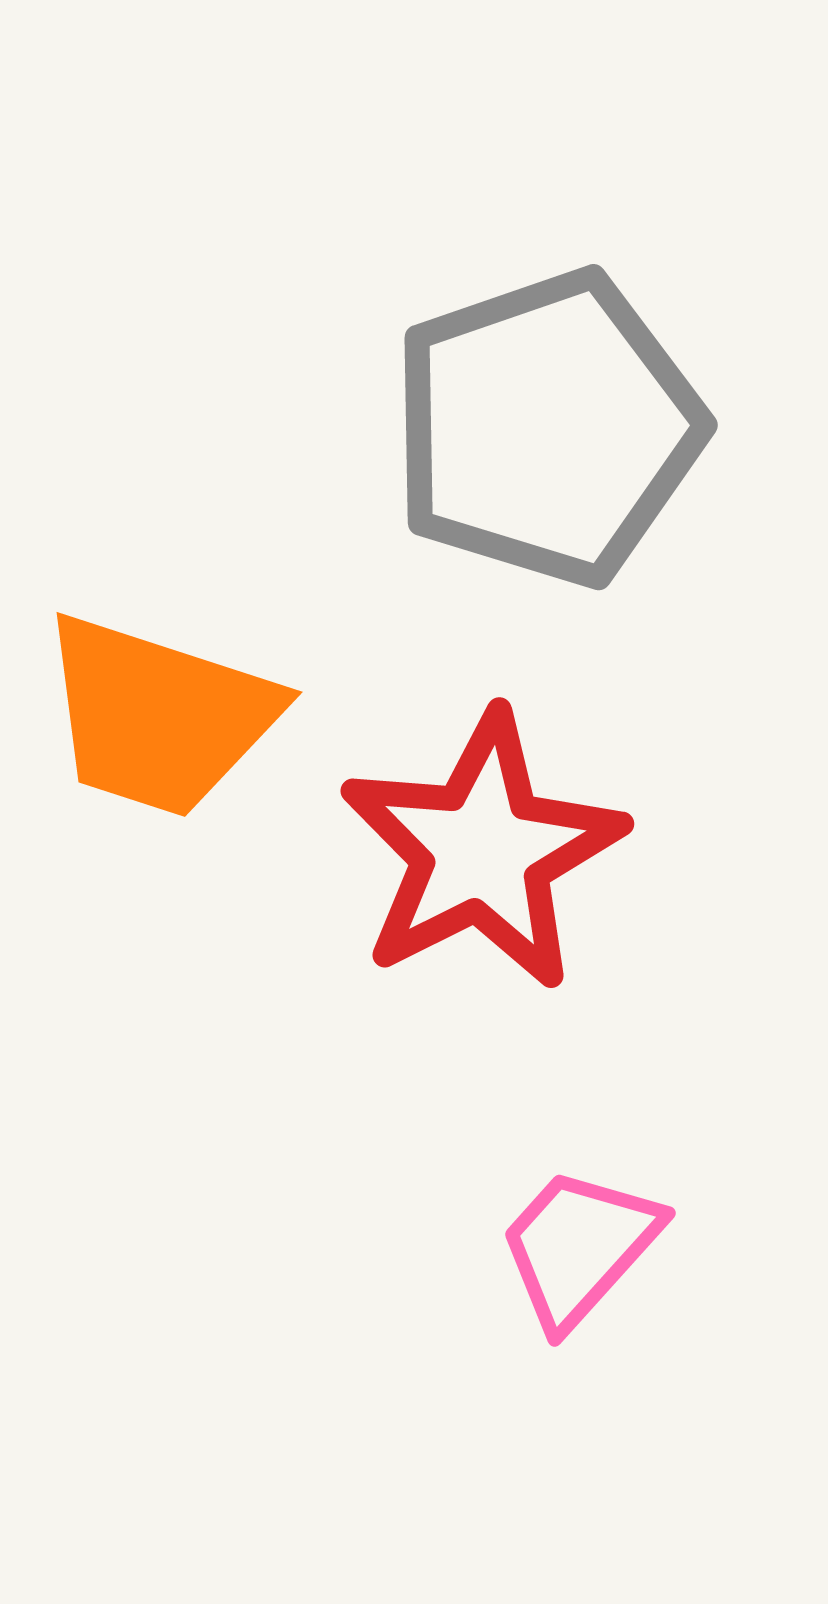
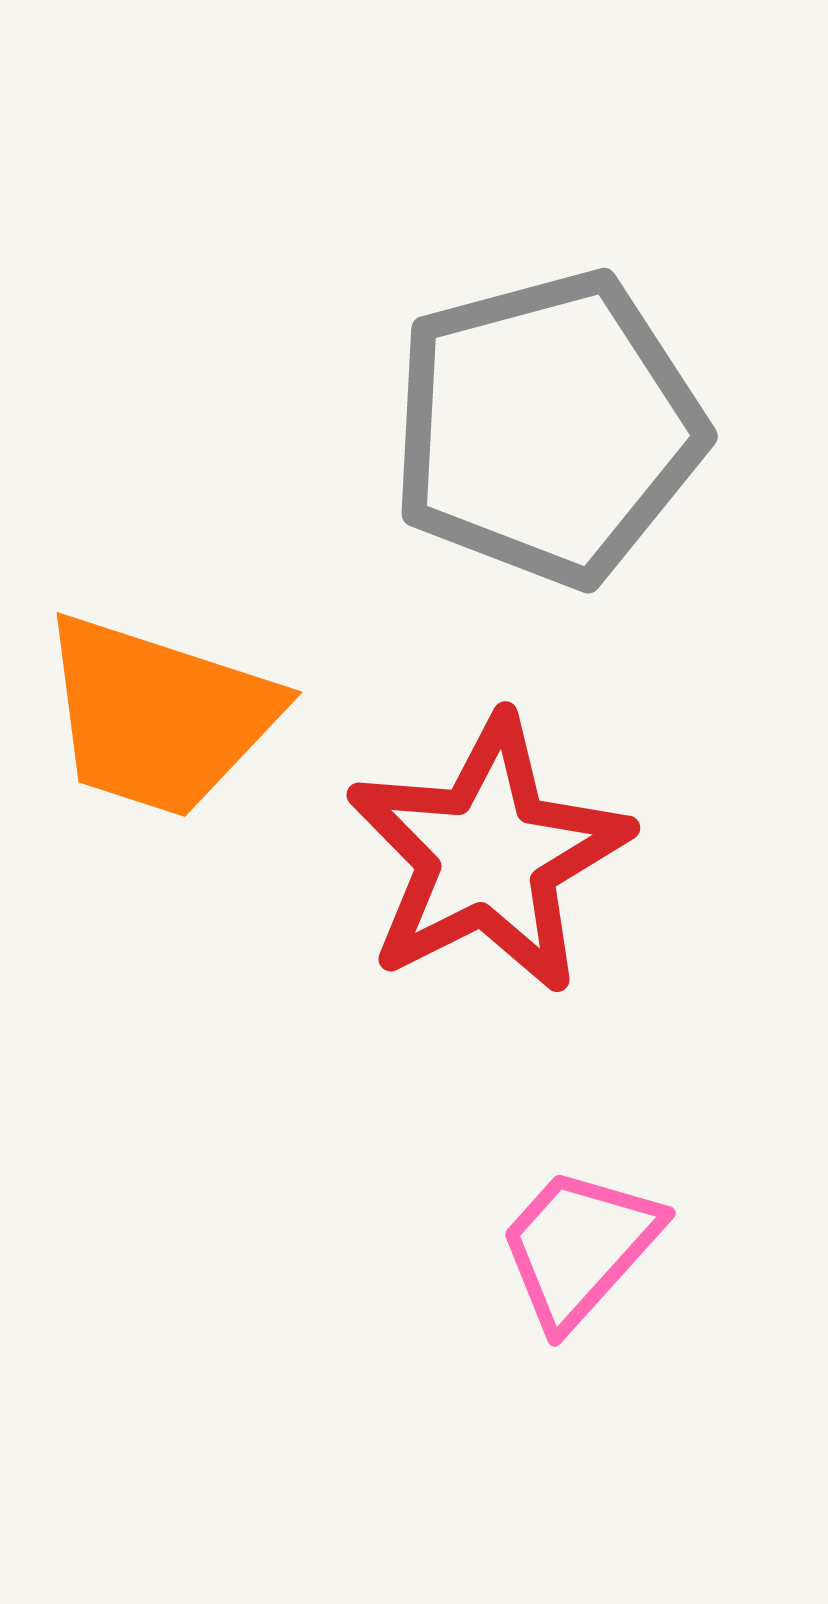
gray pentagon: rotated 4 degrees clockwise
red star: moved 6 px right, 4 px down
